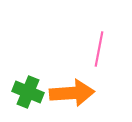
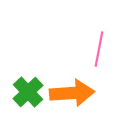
green cross: rotated 24 degrees clockwise
